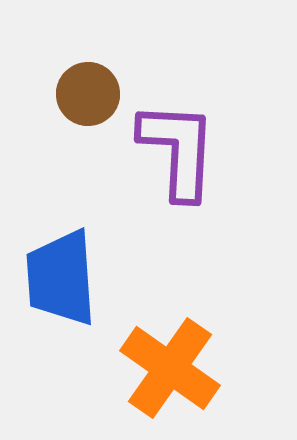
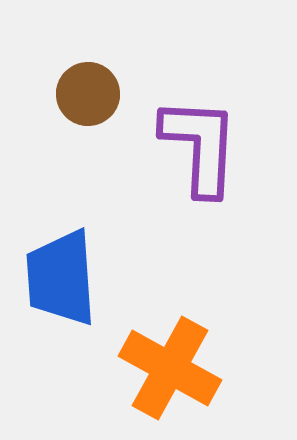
purple L-shape: moved 22 px right, 4 px up
orange cross: rotated 6 degrees counterclockwise
